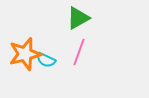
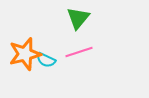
green triangle: rotated 20 degrees counterclockwise
pink line: rotated 52 degrees clockwise
